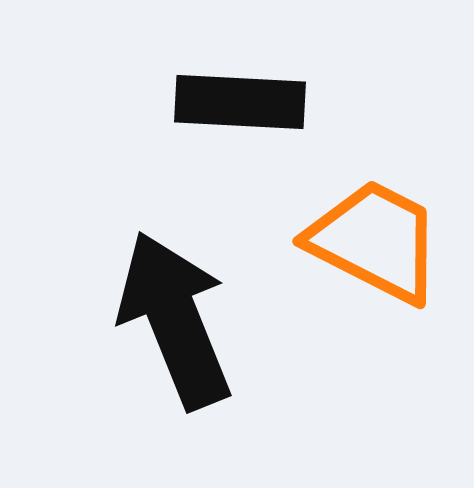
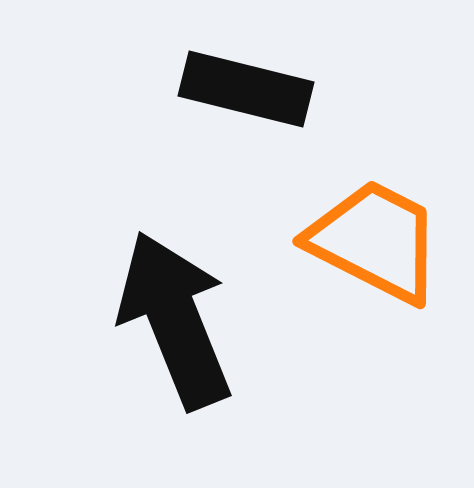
black rectangle: moved 6 px right, 13 px up; rotated 11 degrees clockwise
